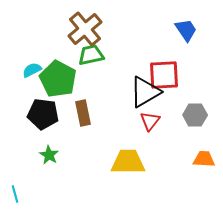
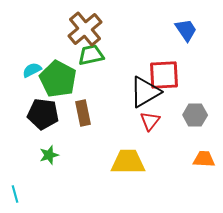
green star: rotated 24 degrees clockwise
